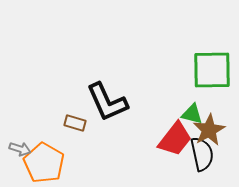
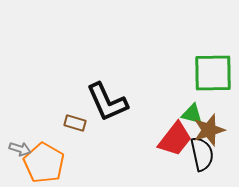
green square: moved 1 px right, 3 px down
brown star: rotated 12 degrees clockwise
